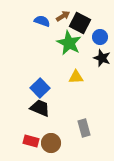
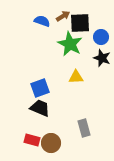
black square: rotated 30 degrees counterclockwise
blue circle: moved 1 px right
green star: moved 1 px right, 1 px down
blue square: rotated 24 degrees clockwise
red rectangle: moved 1 px right, 1 px up
